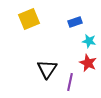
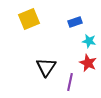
black triangle: moved 1 px left, 2 px up
